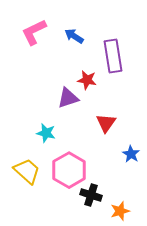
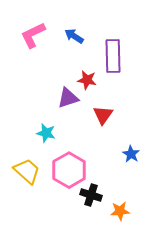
pink L-shape: moved 1 px left, 3 px down
purple rectangle: rotated 8 degrees clockwise
red triangle: moved 3 px left, 8 px up
orange star: rotated 12 degrees clockwise
